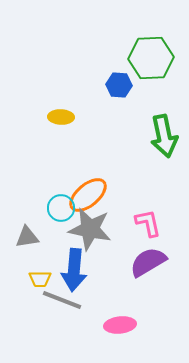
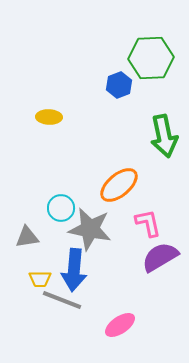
blue hexagon: rotated 25 degrees counterclockwise
yellow ellipse: moved 12 px left
orange ellipse: moved 31 px right, 10 px up
purple semicircle: moved 12 px right, 5 px up
pink ellipse: rotated 28 degrees counterclockwise
